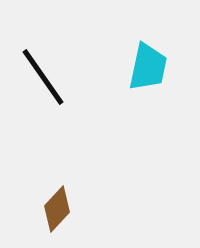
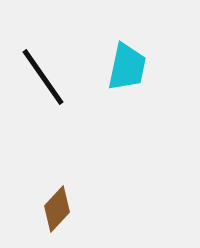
cyan trapezoid: moved 21 px left
